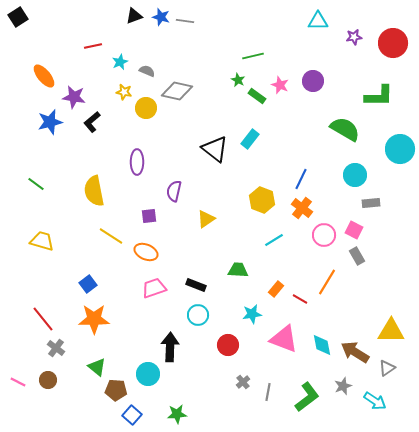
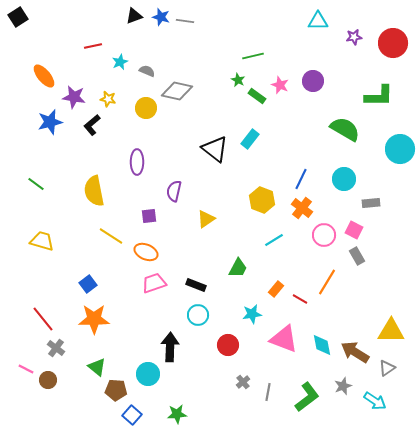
yellow star at (124, 92): moved 16 px left, 7 px down
black L-shape at (92, 122): moved 3 px down
cyan circle at (355, 175): moved 11 px left, 4 px down
green trapezoid at (238, 270): moved 2 px up; rotated 115 degrees clockwise
pink trapezoid at (154, 288): moved 5 px up
pink line at (18, 382): moved 8 px right, 13 px up
